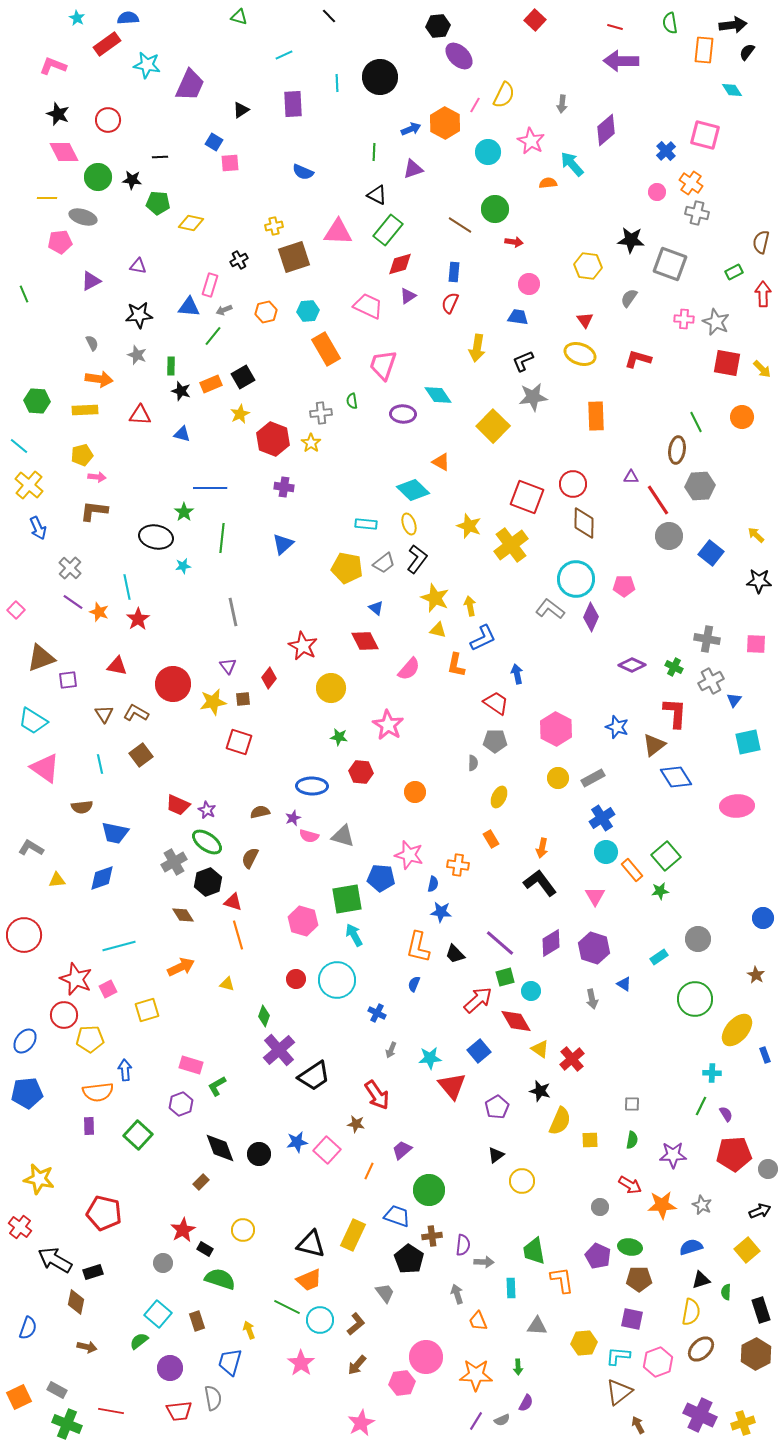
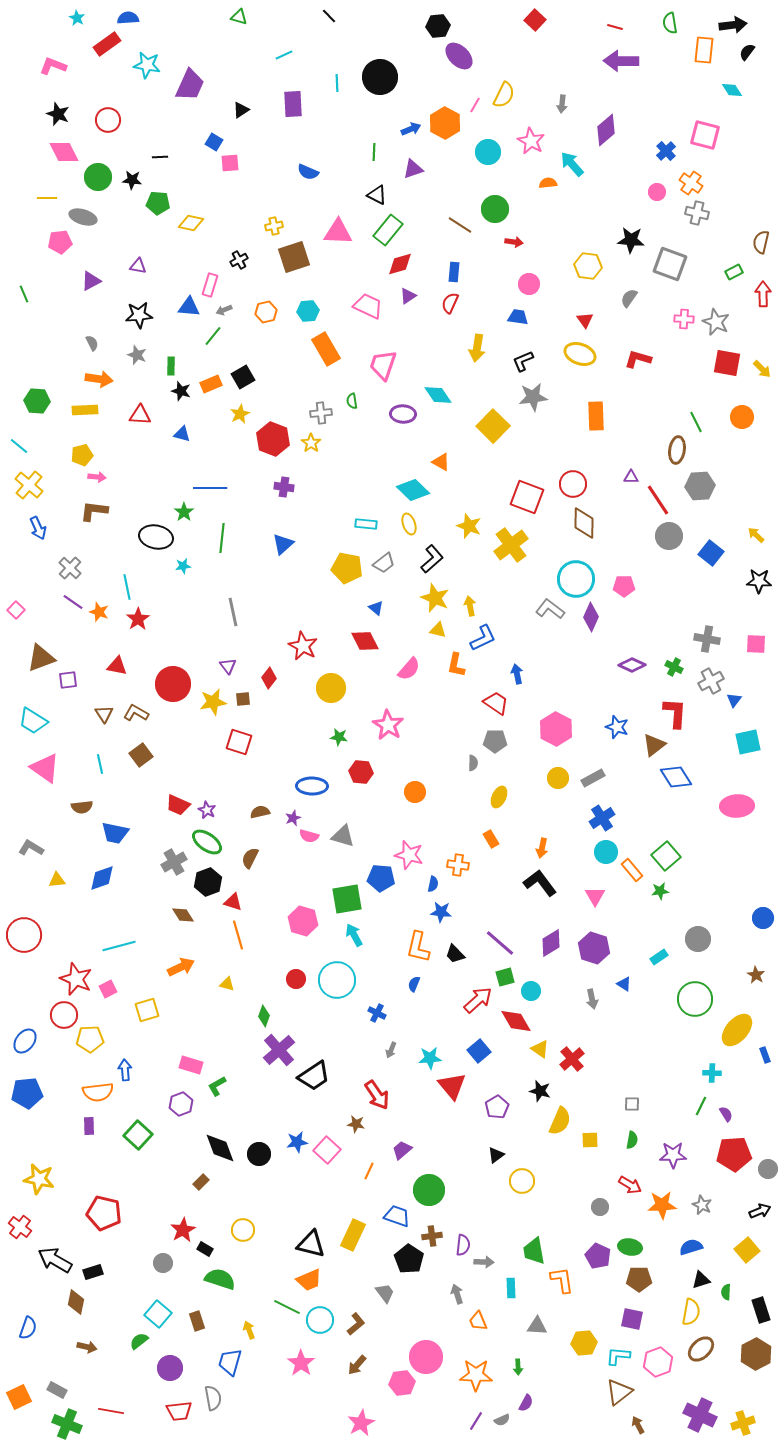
blue semicircle at (303, 172): moved 5 px right
black L-shape at (417, 559): moved 15 px right; rotated 12 degrees clockwise
